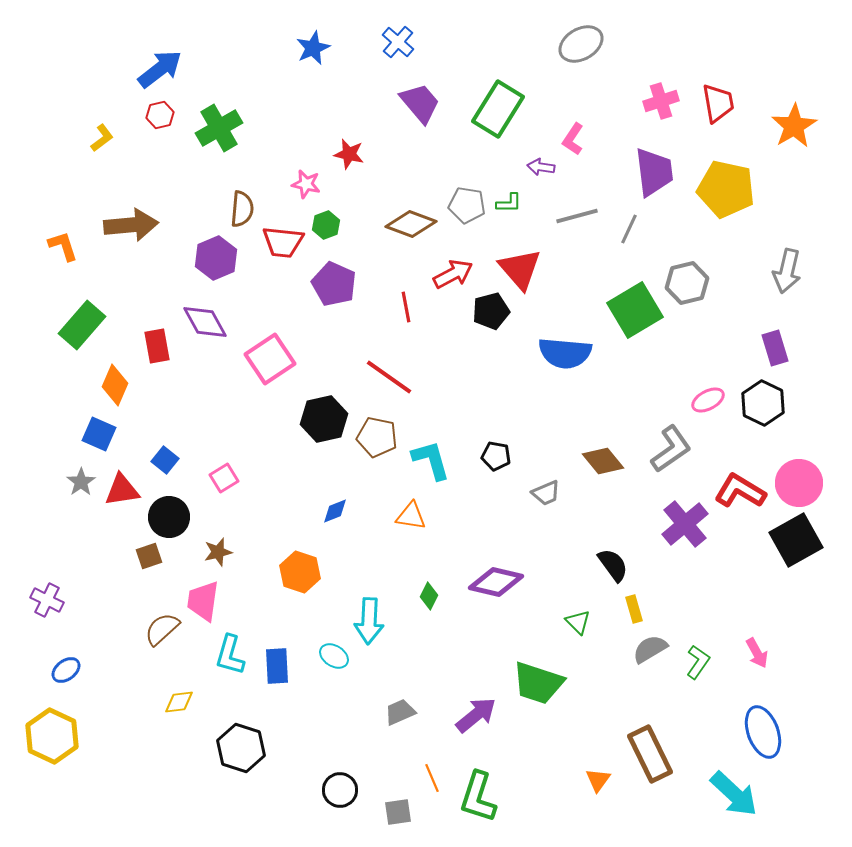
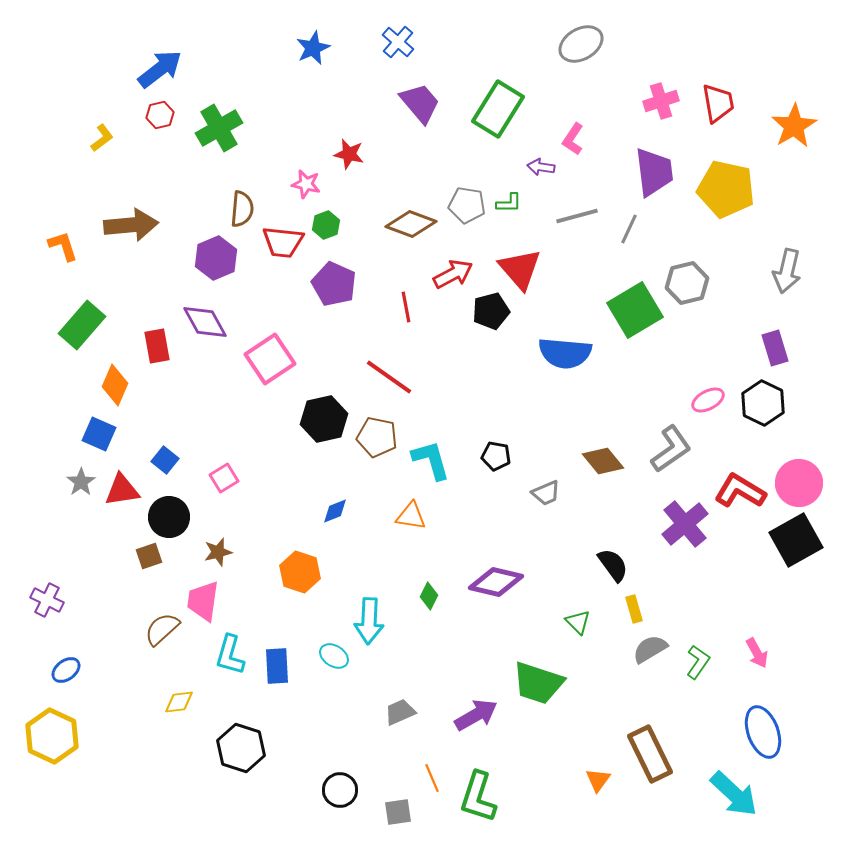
purple arrow at (476, 715): rotated 9 degrees clockwise
